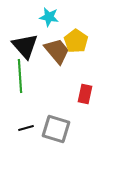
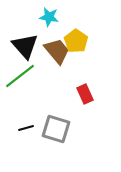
green line: rotated 56 degrees clockwise
red rectangle: rotated 36 degrees counterclockwise
